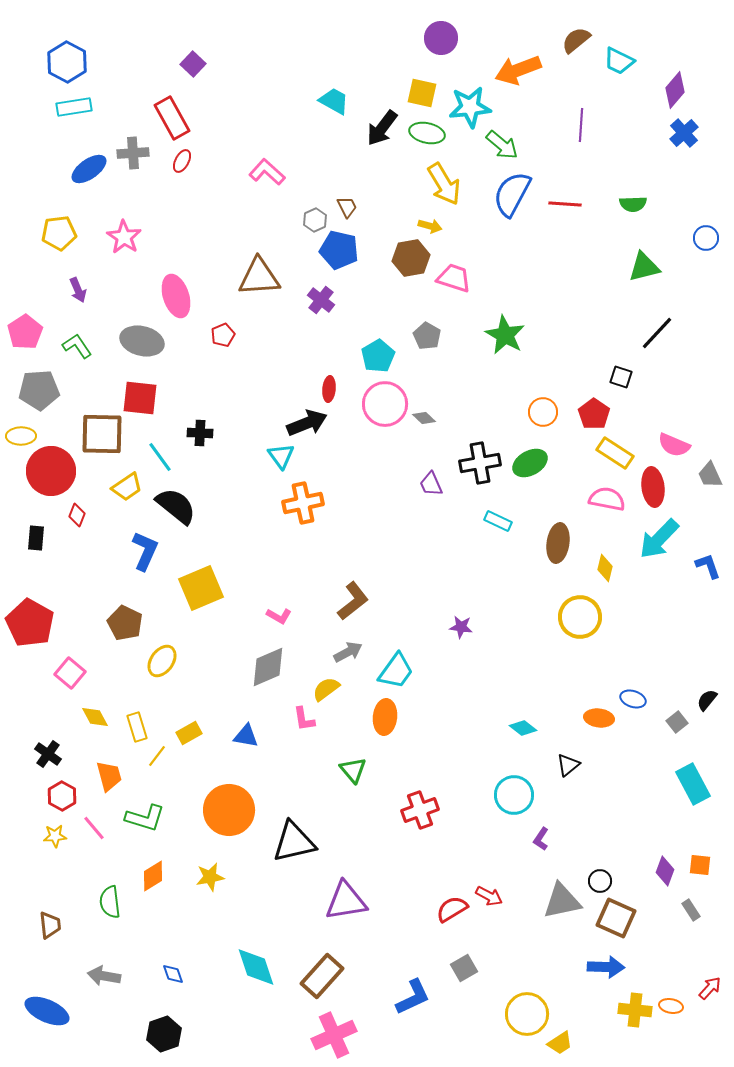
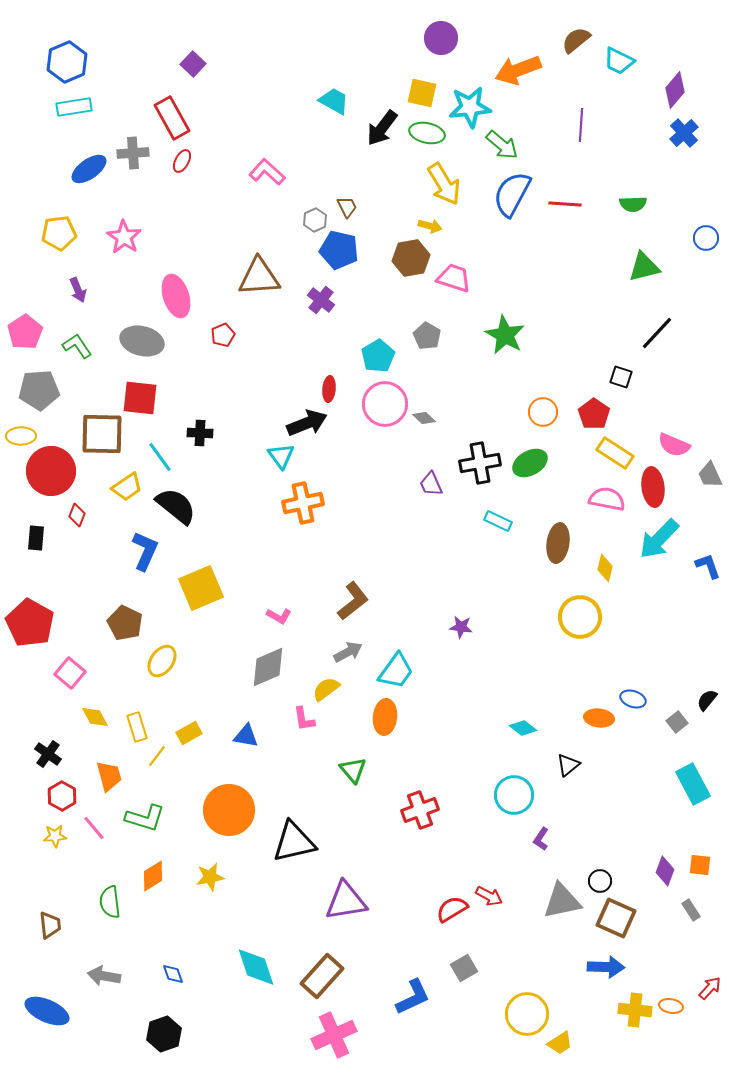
blue hexagon at (67, 62): rotated 9 degrees clockwise
